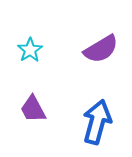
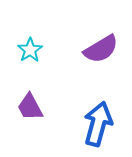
purple trapezoid: moved 3 px left, 2 px up
blue arrow: moved 1 px right, 2 px down
